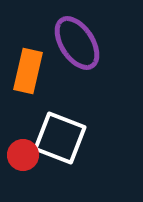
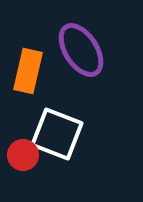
purple ellipse: moved 4 px right, 7 px down
white square: moved 3 px left, 4 px up
